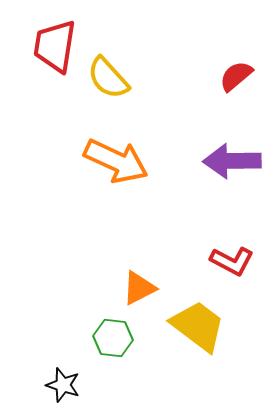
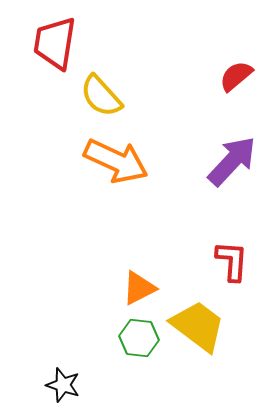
red trapezoid: moved 3 px up
yellow semicircle: moved 7 px left, 18 px down
purple arrow: rotated 134 degrees clockwise
red L-shape: rotated 114 degrees counterclockwise
green hexagon: moved 26 px right
